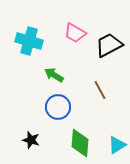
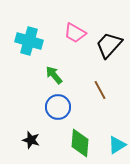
black trapezoid: rotated 20 degrees counterclockwise
green arrow: rotated 18 degrees clockwise
